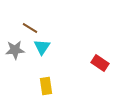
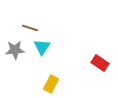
brown line: rotated 14 degrees counterclockwise
yellow rectangle: moved 5 px right, 2 px up; rotated 36 degrees clockwise
